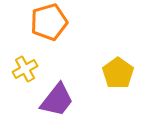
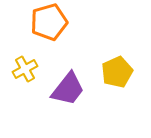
yellow pentagon: moved 1 px left, 1 px up; rotated 12 degrees clockwise
purple trapezoid: moved 11 px right, 11 px up
